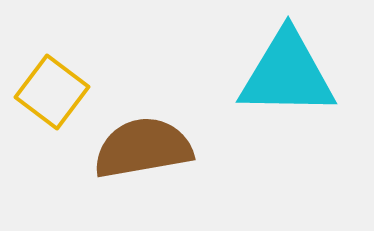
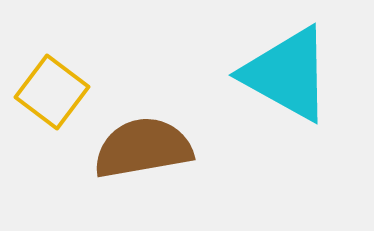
cyan triangle: rotated 28 degrees clockwise
